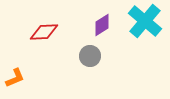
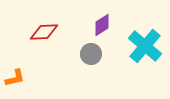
cyan cross: moved 25 px down
gray circle: moved 1 px right, 2 px up
orange L-shape: rotated 10 degrees clockwise
